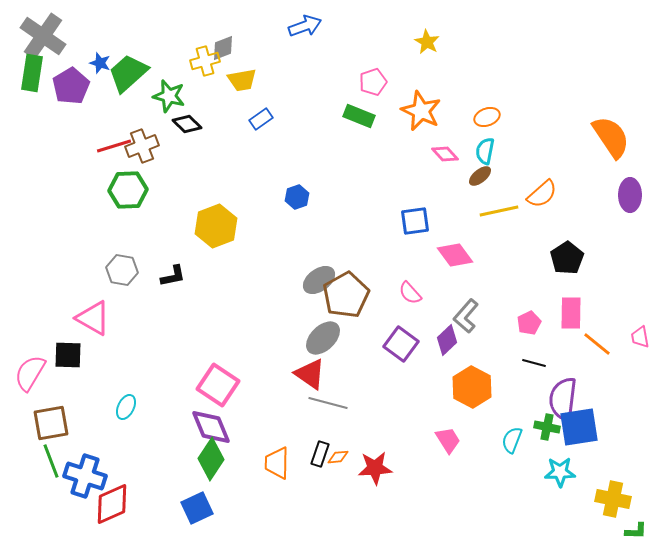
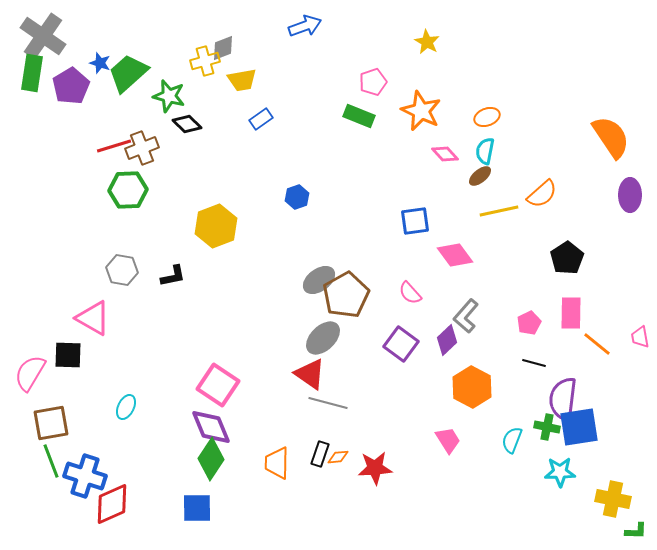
brown cross at (142, 146): moved 2 px down
blue square at (197, 508): rotated 24 degrees clockwise
